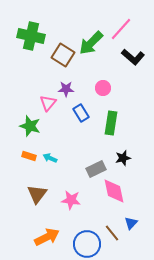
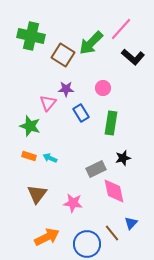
pink star: moved 2 px right, 3 px down
